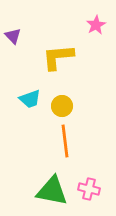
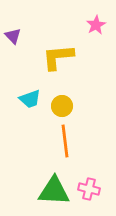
green triangle: moved 2 px right; rotated 8 degrees counterclockwise
